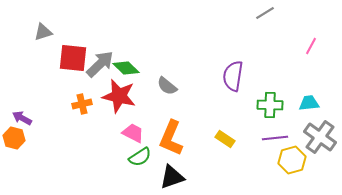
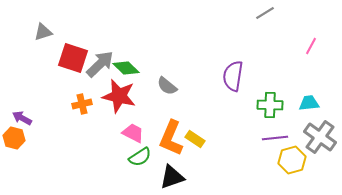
red square: rotated 12 degrees clockwise
yellow rectangle: moved 30 px left
